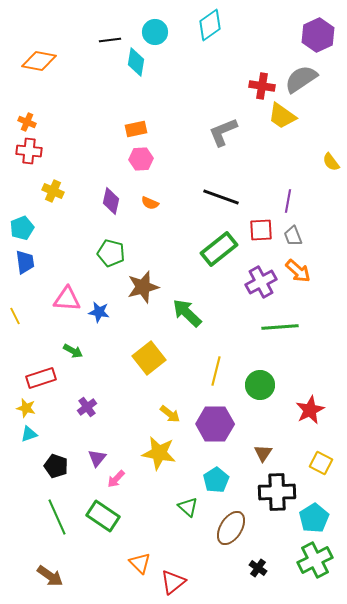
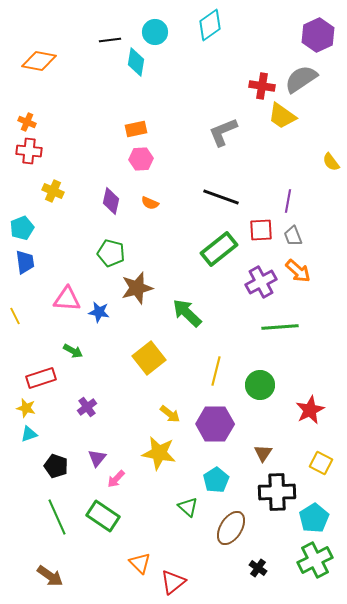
brown star at (143, 287): moved 6 px left, 1 px down
